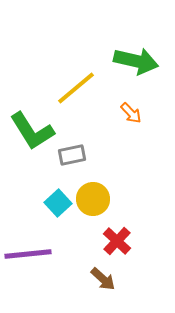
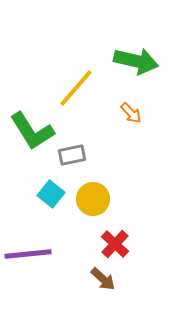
yellow line: rotated 9 degrees counterclockwise
cyan square: moved 7 px left, 9 px up; rotated 8 degrees counterclockwise
red cross: moved 2 px left, 3 px down
